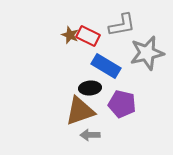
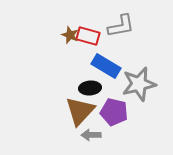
gray L-shape: moved 1 px left, 1 px down
red rectangle: rotated 10 degrees counterclockwise
gray star: moved 8 px left, 31 px down
purple pentagon: moved 8 px left, 8 px down
brown triangle: rotated 28 degrees counterclockwise
gray arrow: moved 1 px right
